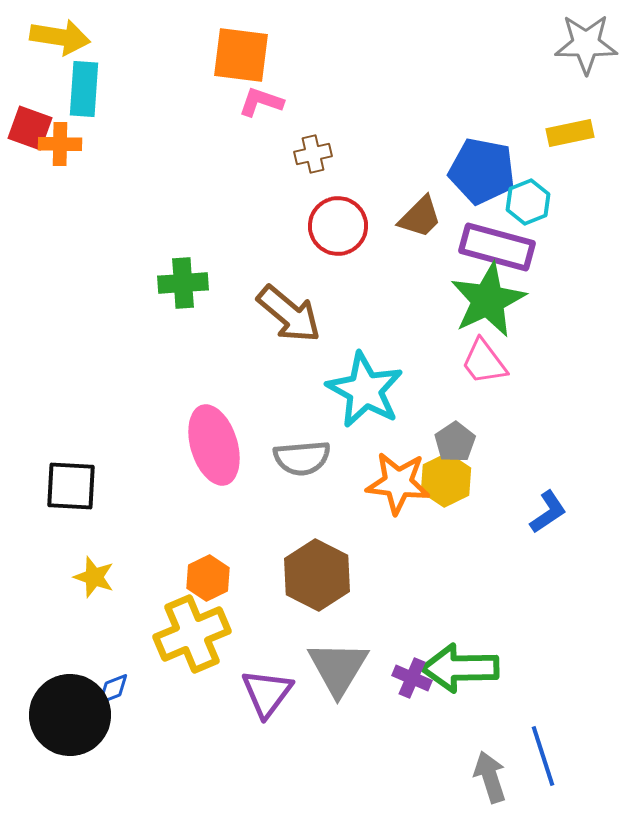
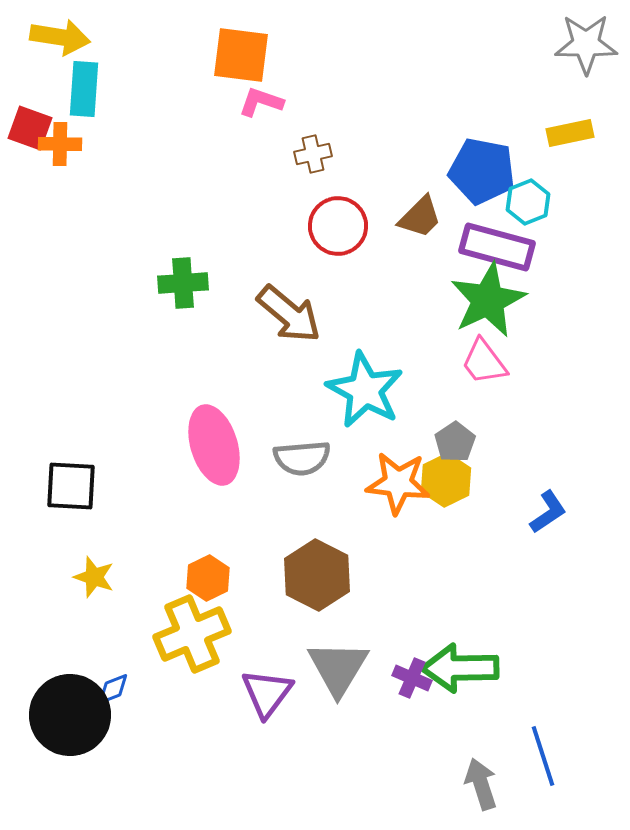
gray arrow: moved 9 px left, 7 px down
